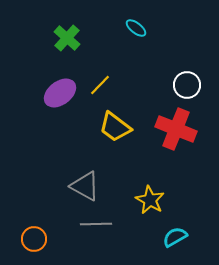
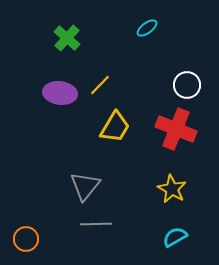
cyan ellipse: moved 11 px right; rotated 75 degrees counterclockwise
purple ellipse: rotated 44 degrees clockwise
yellow trapezoid: rotated 96 degrees counterclockwise
gray triangle: rotated 40 degrees clockwise
yellow star: moved 22 px right, 11 px up
orange circle: moved 8 px left
